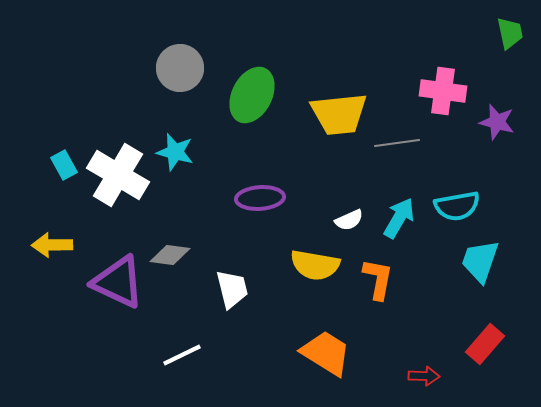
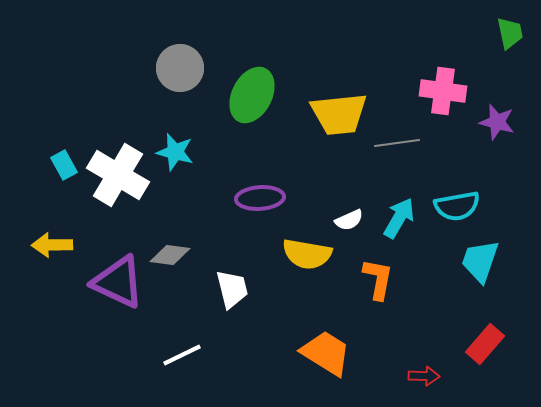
yellow semicircle: moved 8 px left, 11 px up
